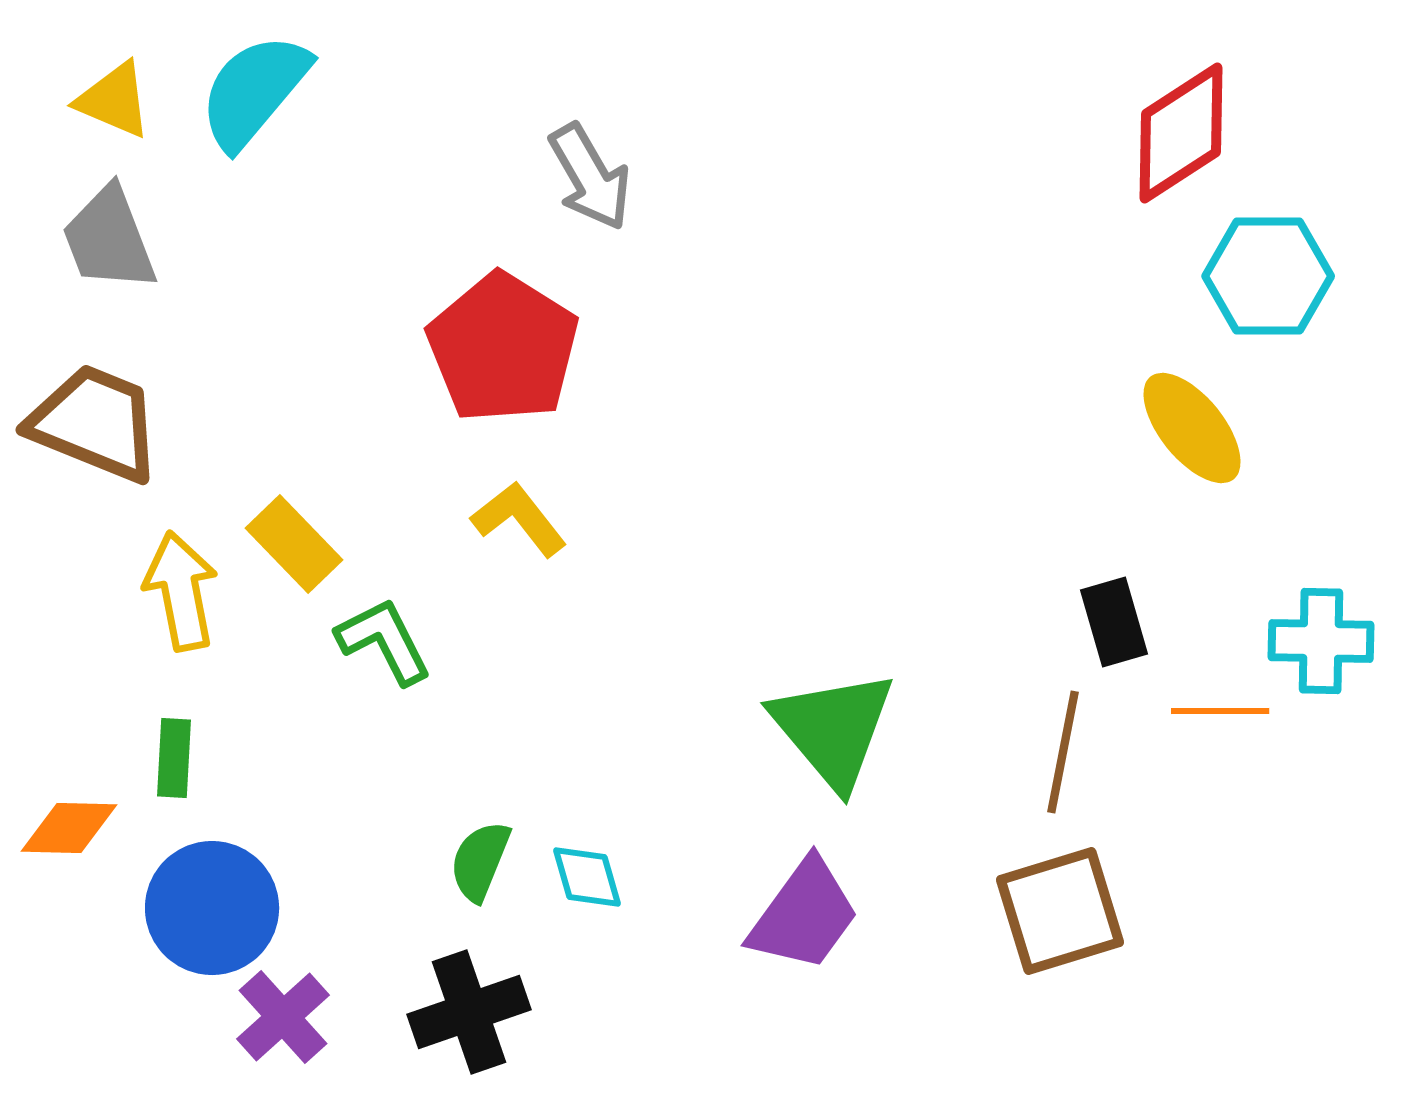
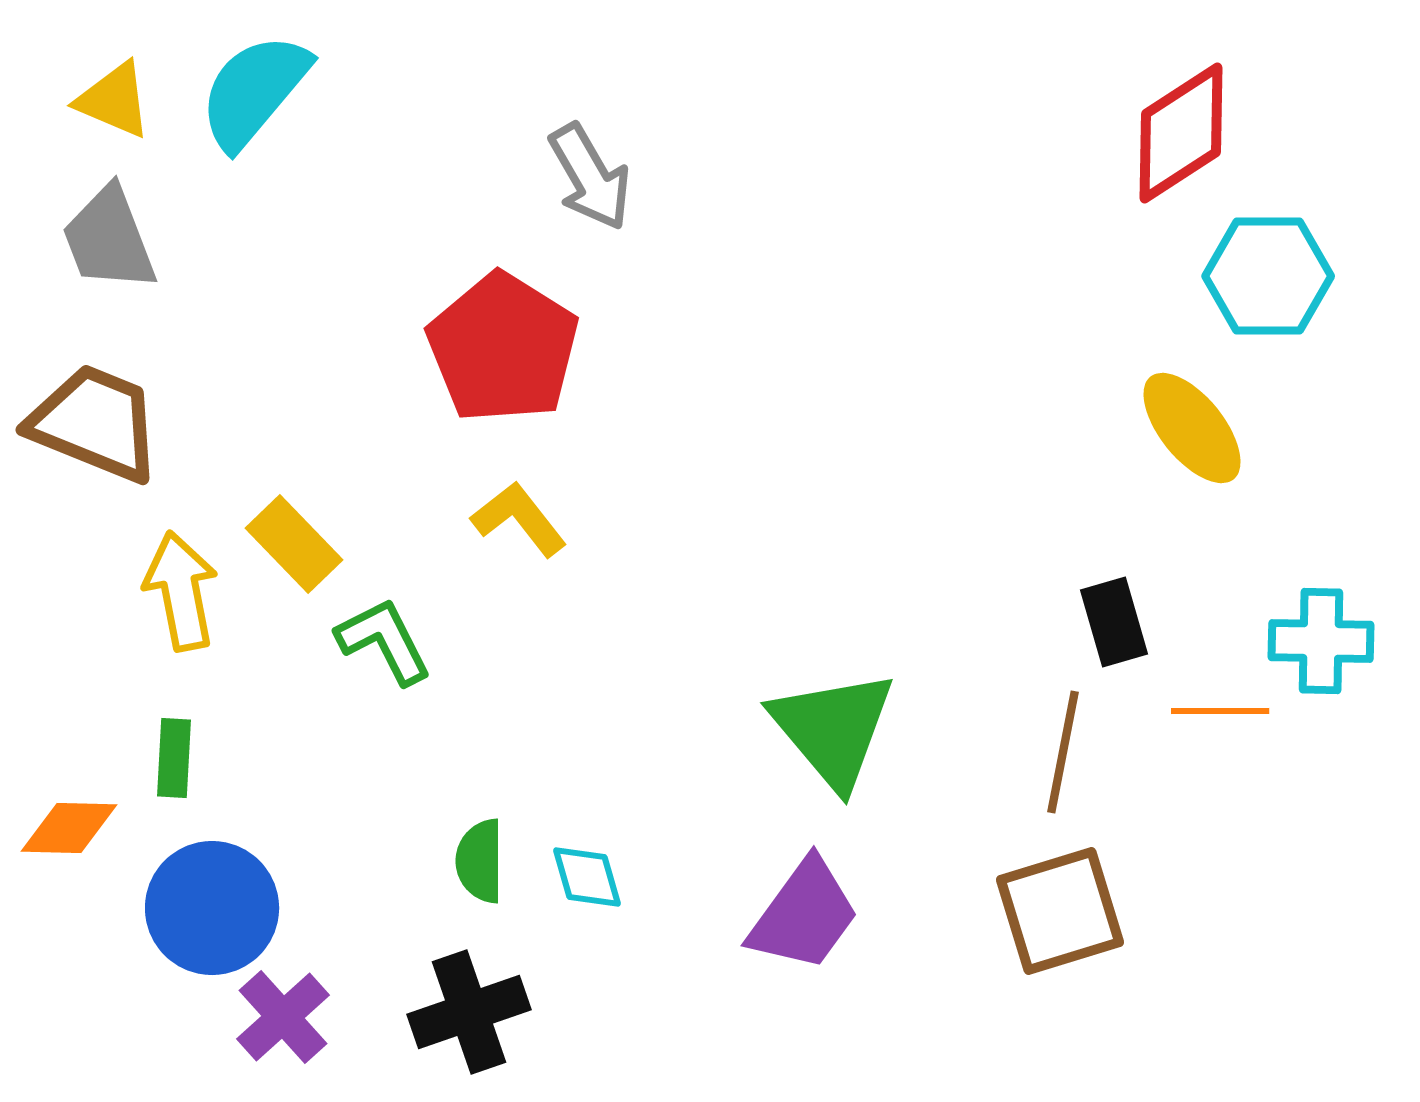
green semicircle: rotated 22 degrees counterclockwise
